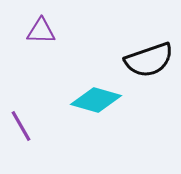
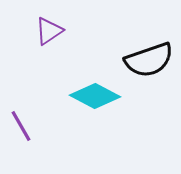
purple triangle: moved 8 px right; rotated 36 degrees counterclockwise
cyan diamond: moved 1 px left, 4 px up; rotated 12 degrees clockwise
